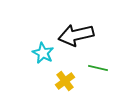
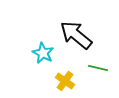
black arrow: rotated 52 degrees clockwise
yellow cross: rotated 18 degrees counterclockwise
